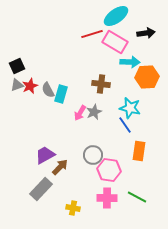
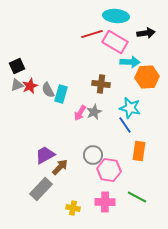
cyan ellipse: rotated 40 degrees clockwise
pink cross: moved 2 px left, 4 px down
